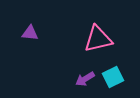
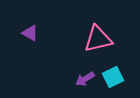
purple triangle: rotated 24 degrees clockwise
